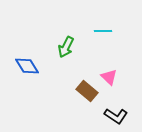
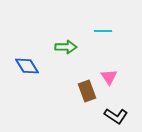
green arrow: rotated 115 degrees counterclockwise
pink triangle: rotated 12 degrees clockwise
brown rectangle: rotated 30 degrees clockwise
